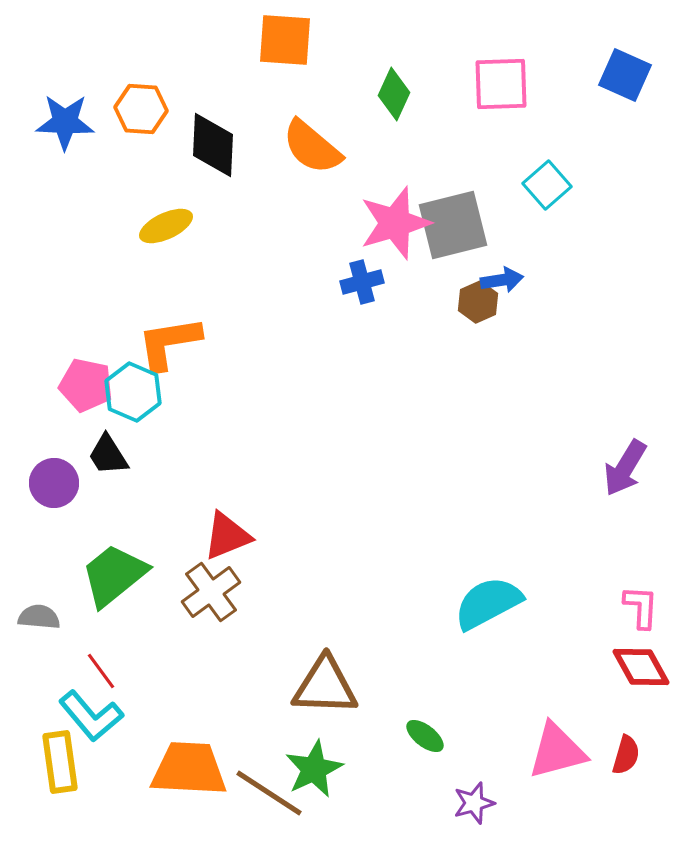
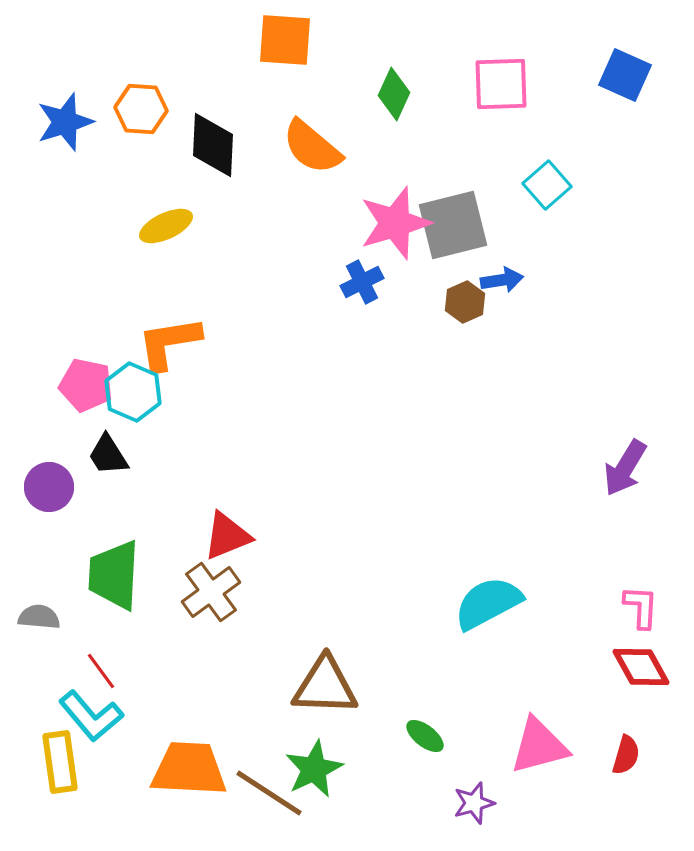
blue star: rotated 20 degrees counterclockwise
blue cross: rotated 12 degrees counterclockwise
brown hexagon: moved 13 px left
purple circle: moved 5 px left, 4 px down
green trapezoid: rotated 48 degrees counterclockwise
pink triangle: moved 18 px left, 5 px up
